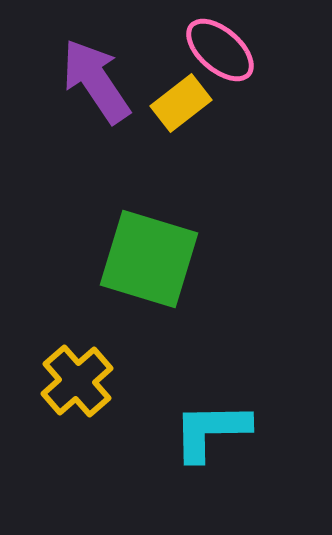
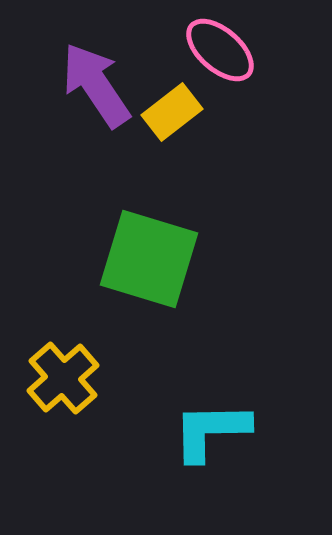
purple arrow: moved 4 px down
yellow rectangle: moved 9 px left, 9 px down
yellow cross: moved 14 px left, 3 px up
